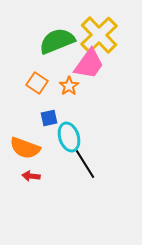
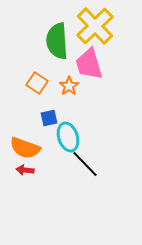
yellow cross: moved 4 px left, 9 px up
green semicircle: rotated 72 degrees counterclockwise
pink trapezoid: rotated 128 degrees clockwise
cyan ellipse: moved 1 px left
black line: rotated 12 degrees counterclockwise
red arrow: moved 6 px left, 6 px up
